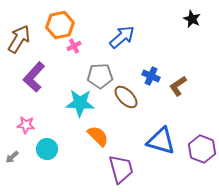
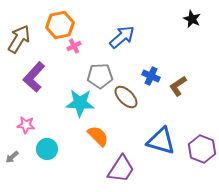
purple trapezoid: rotated 48 degrees clockwise
